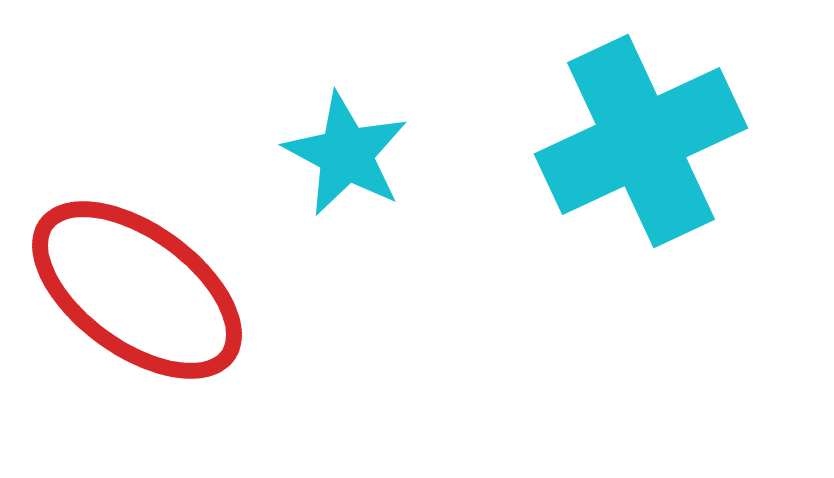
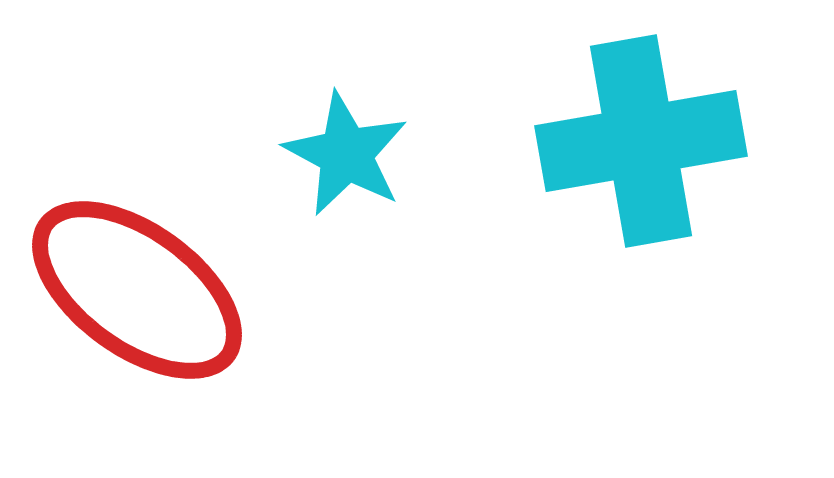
cyan cross: rotated 15 degrees clockwise
